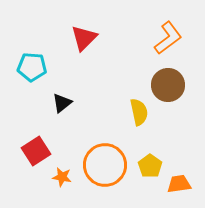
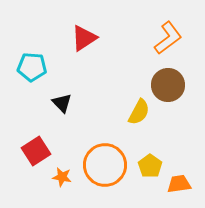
red triangle: rotated 12 degrees clockwise
black triangle: rotated 35 degrees counterclockwise
yellow semicircle: rotated 40 degrees clockwise
